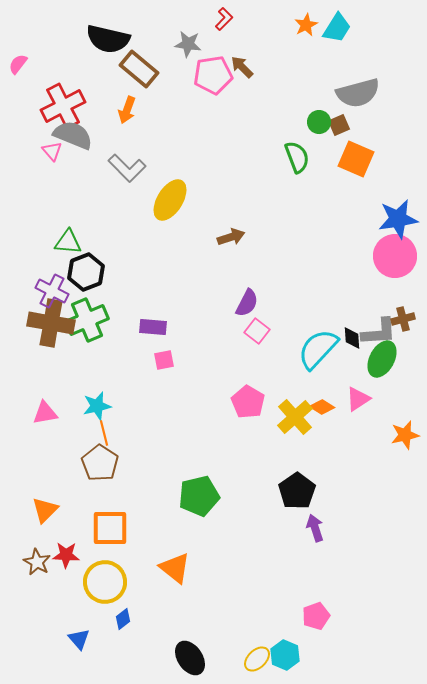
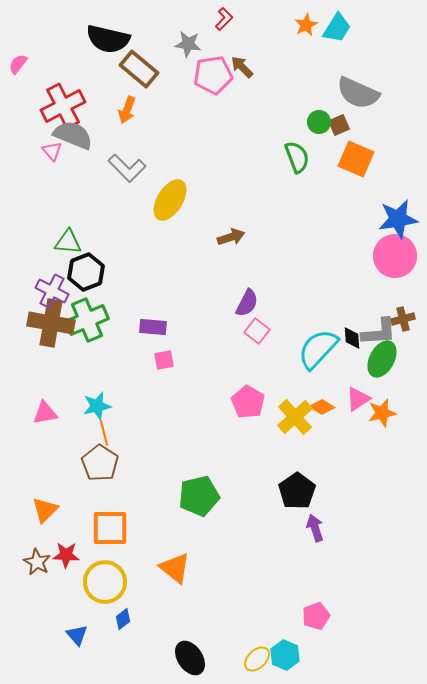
gray semicircle at (358, 93): rotated 39 degrees clockwise
orange star at (405, 435): moved 23 px left, 22 px up
blue triangle at (79, 639): moved 2 px left, 4 px up
